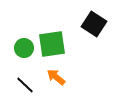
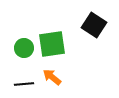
black square: moved 1 px down
orange arrow: moved 4 px left
black line: moved 1 px left, 1 px up; rotated 48 degrees counterclockwise
